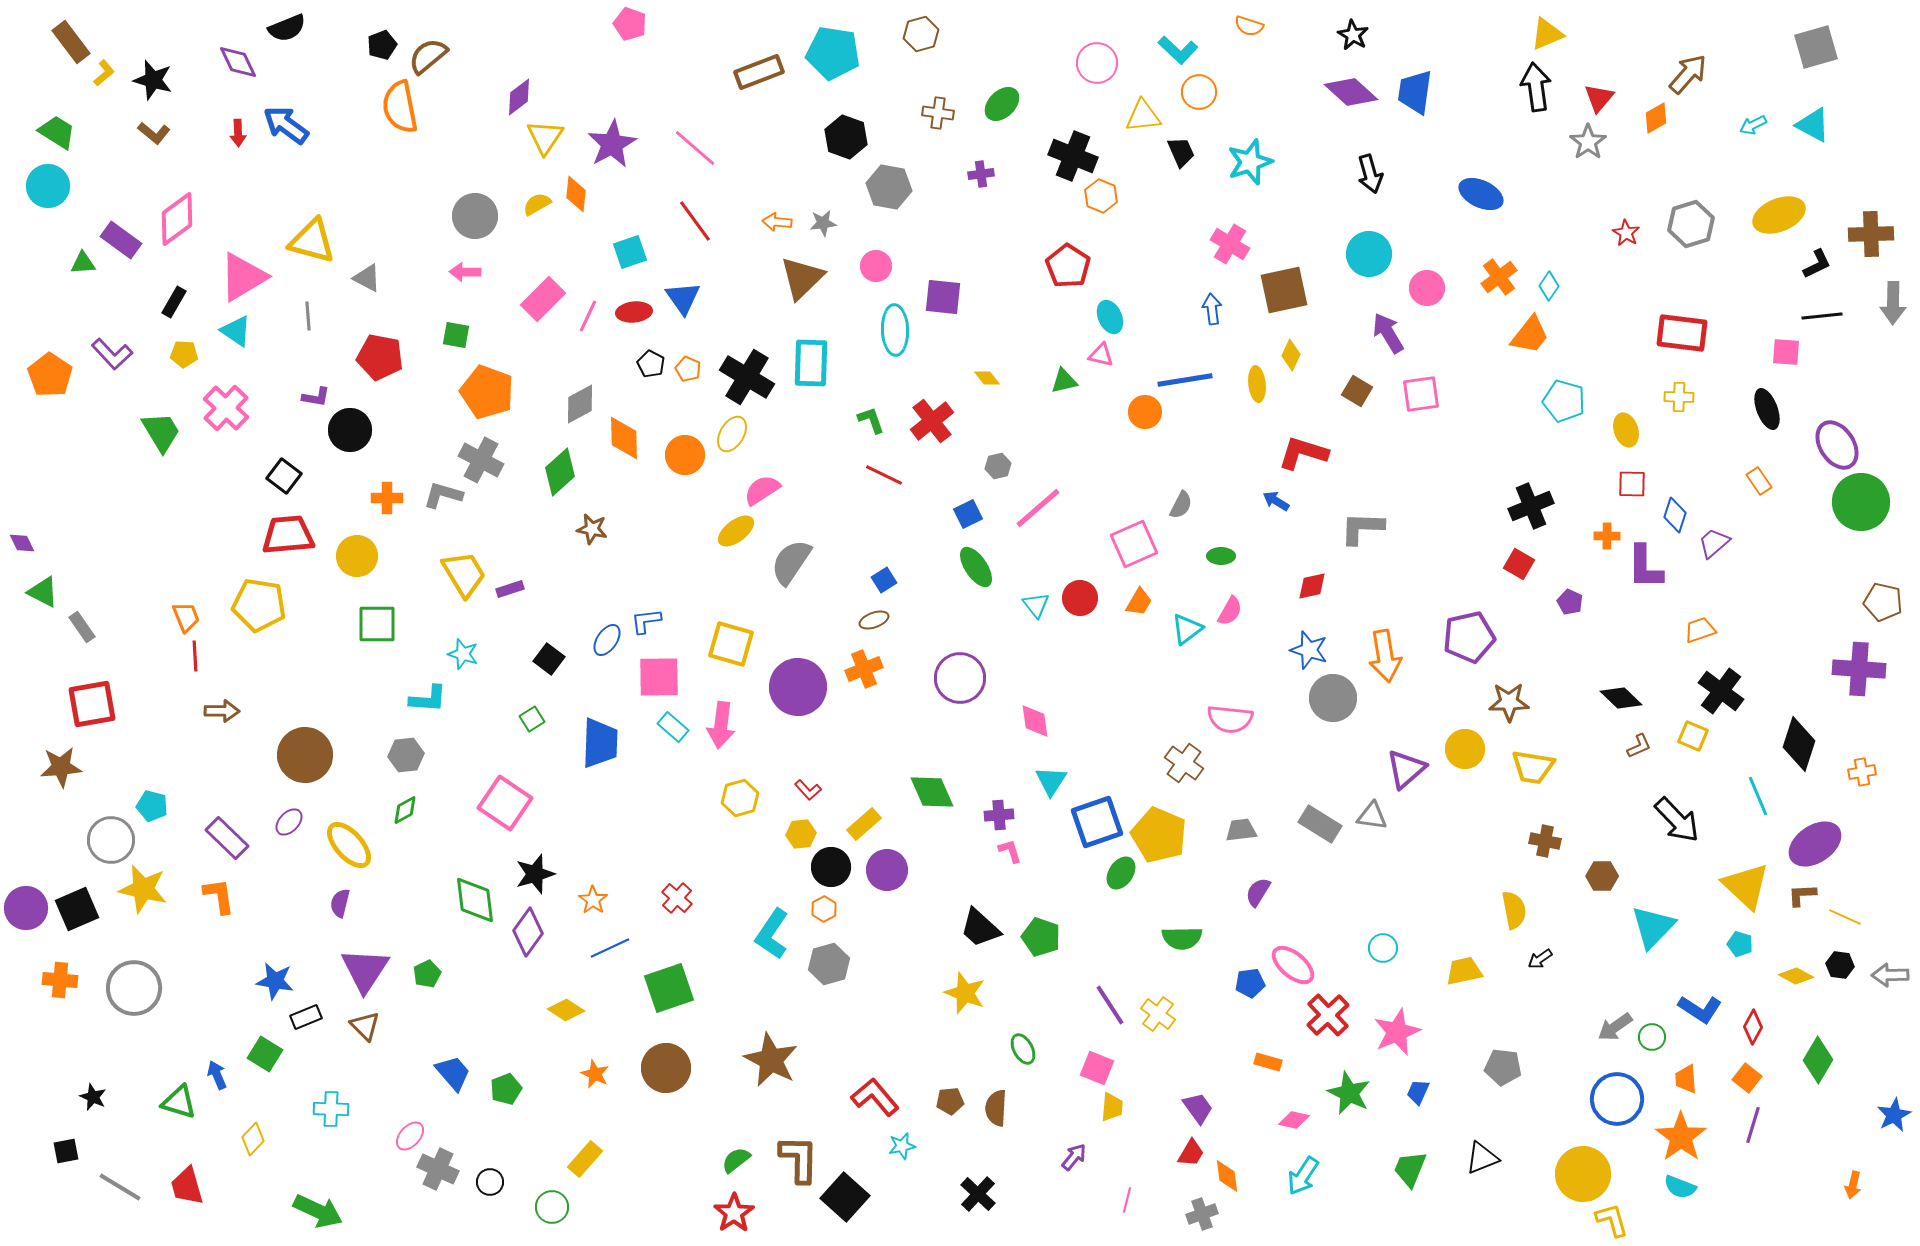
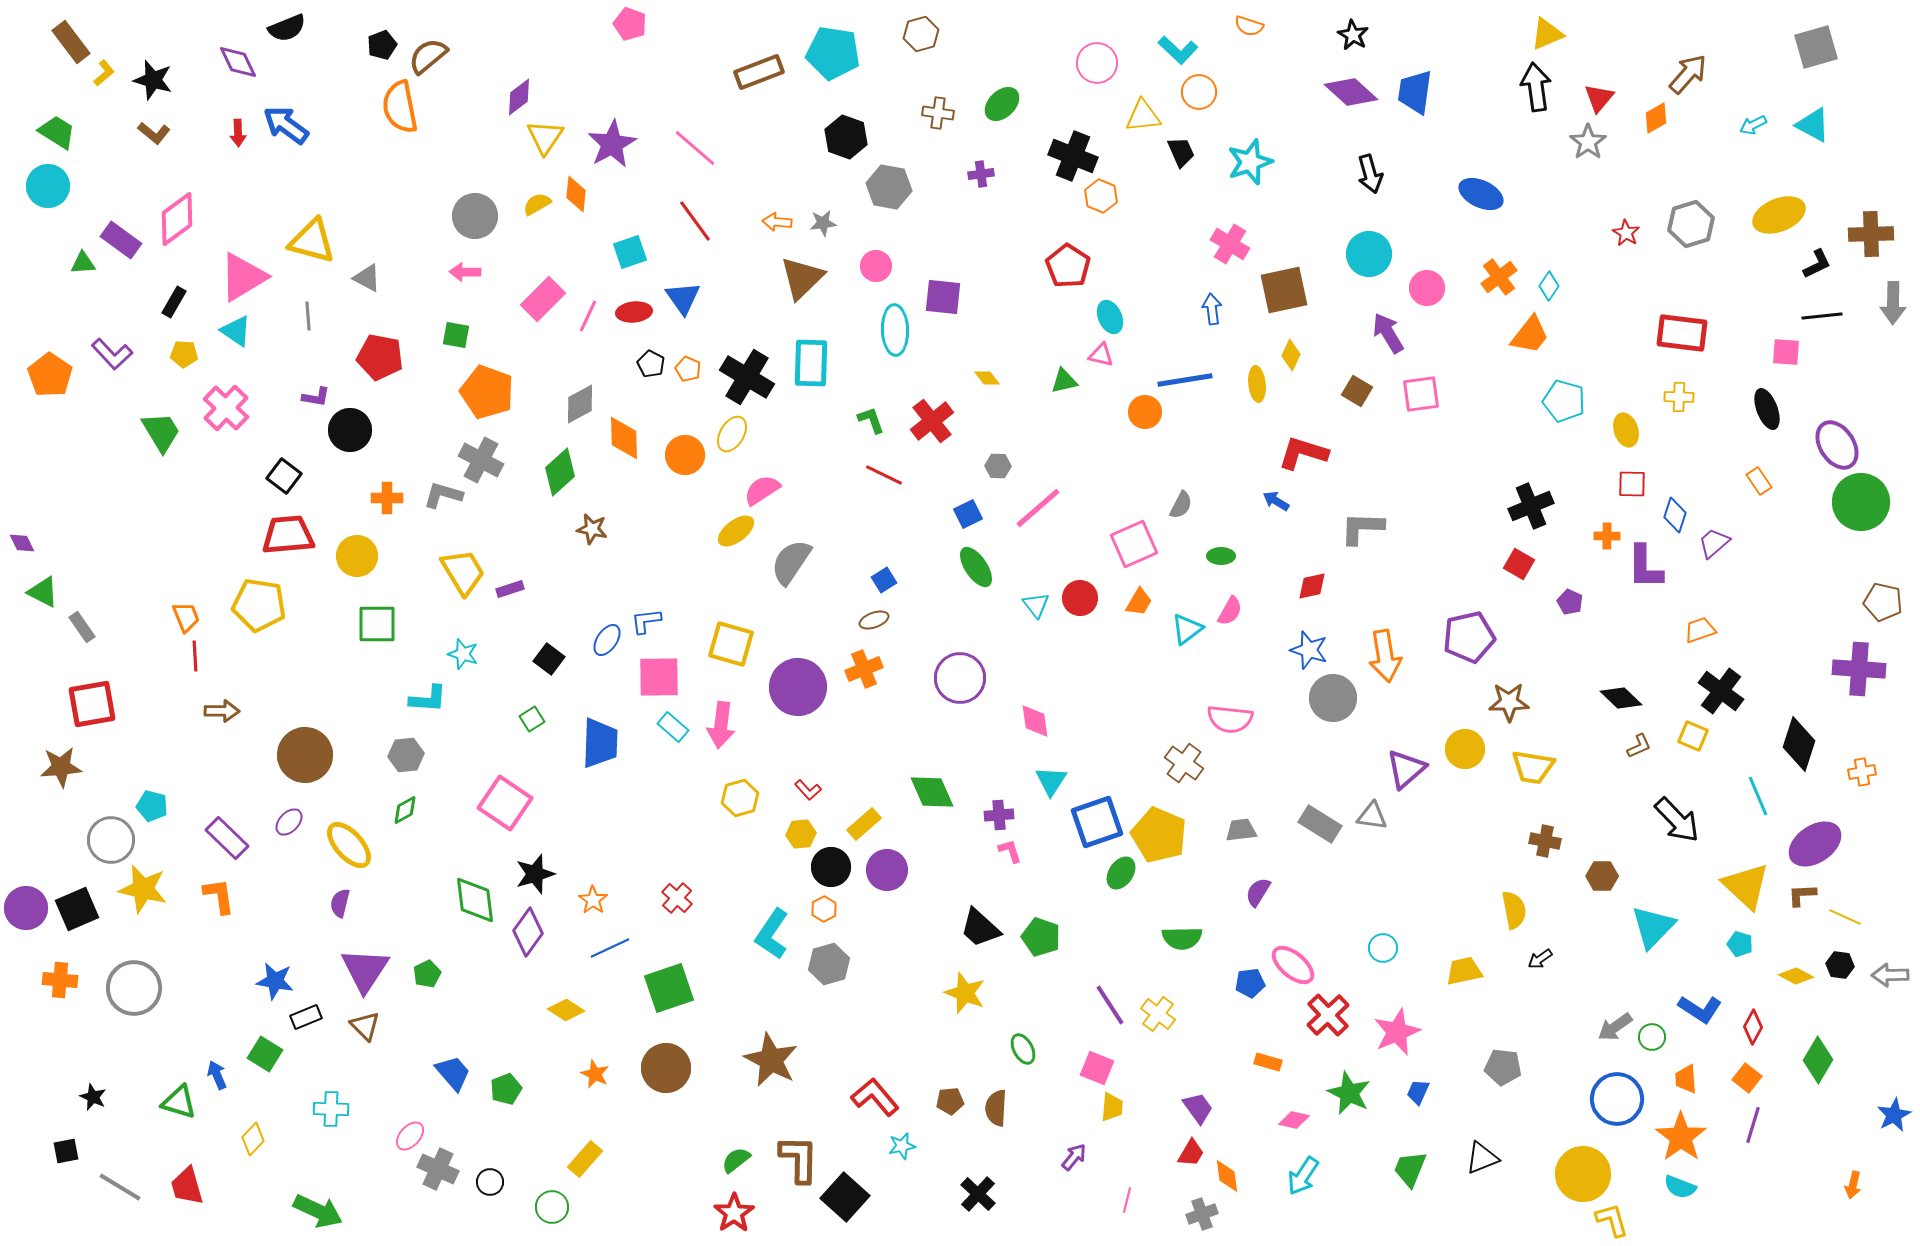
gray hexagon at (998, 466): rotated 15 degrees clockwise
yellow trapezoid at (464, 574): moved 1 px left, 2 px up
